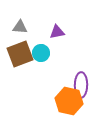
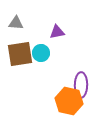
gray triangle: moved 4 px left, 4 px up
brown square: rotated 12 degrees clockwise
